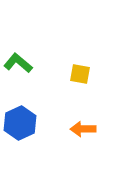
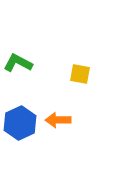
green L-shape: rotated 12 degrees counterclockwise
orange arrow: moved 25 px left, 9 px up
